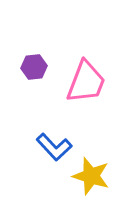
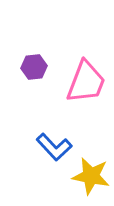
yellow star: rotated 6 degrees counterclockwise
